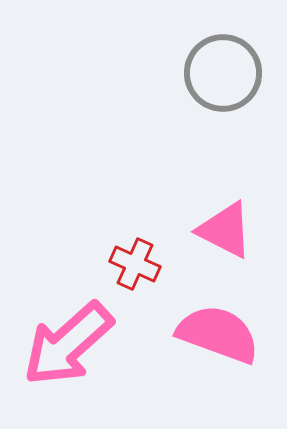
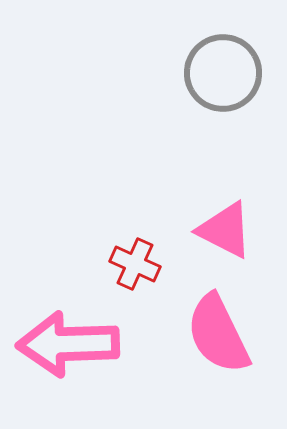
pink semicircle: rotated 136 degrees counterclockwise
pink arrow: rotated 40 degrees clockwise
